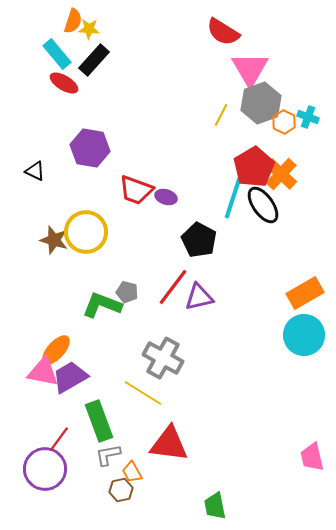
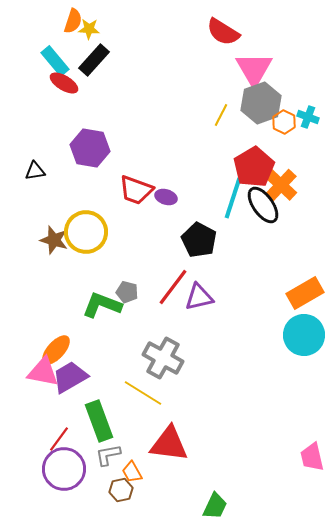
cyan rectangle at (57, 54): moved 2 px left, 7 px down
pink triangle at (250, 69): moved 4 px right
black triangle at (35, 171): rotated 35 degrees counterclockwise
orange cross at (281, 174): moved 11 px down
purple circle at (45, 469): moved 19 px right
green trapezoid at (215, 506): rotated 144 degrees counterclockwise
